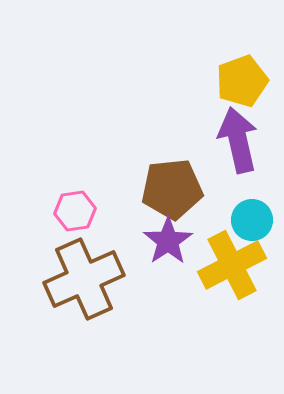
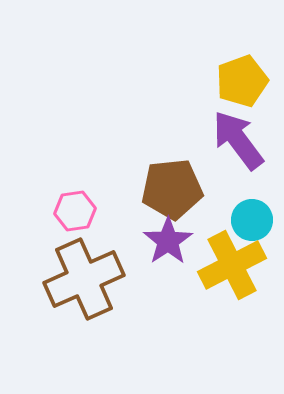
purple arrow: rotated 24 degrees counterclockwise
